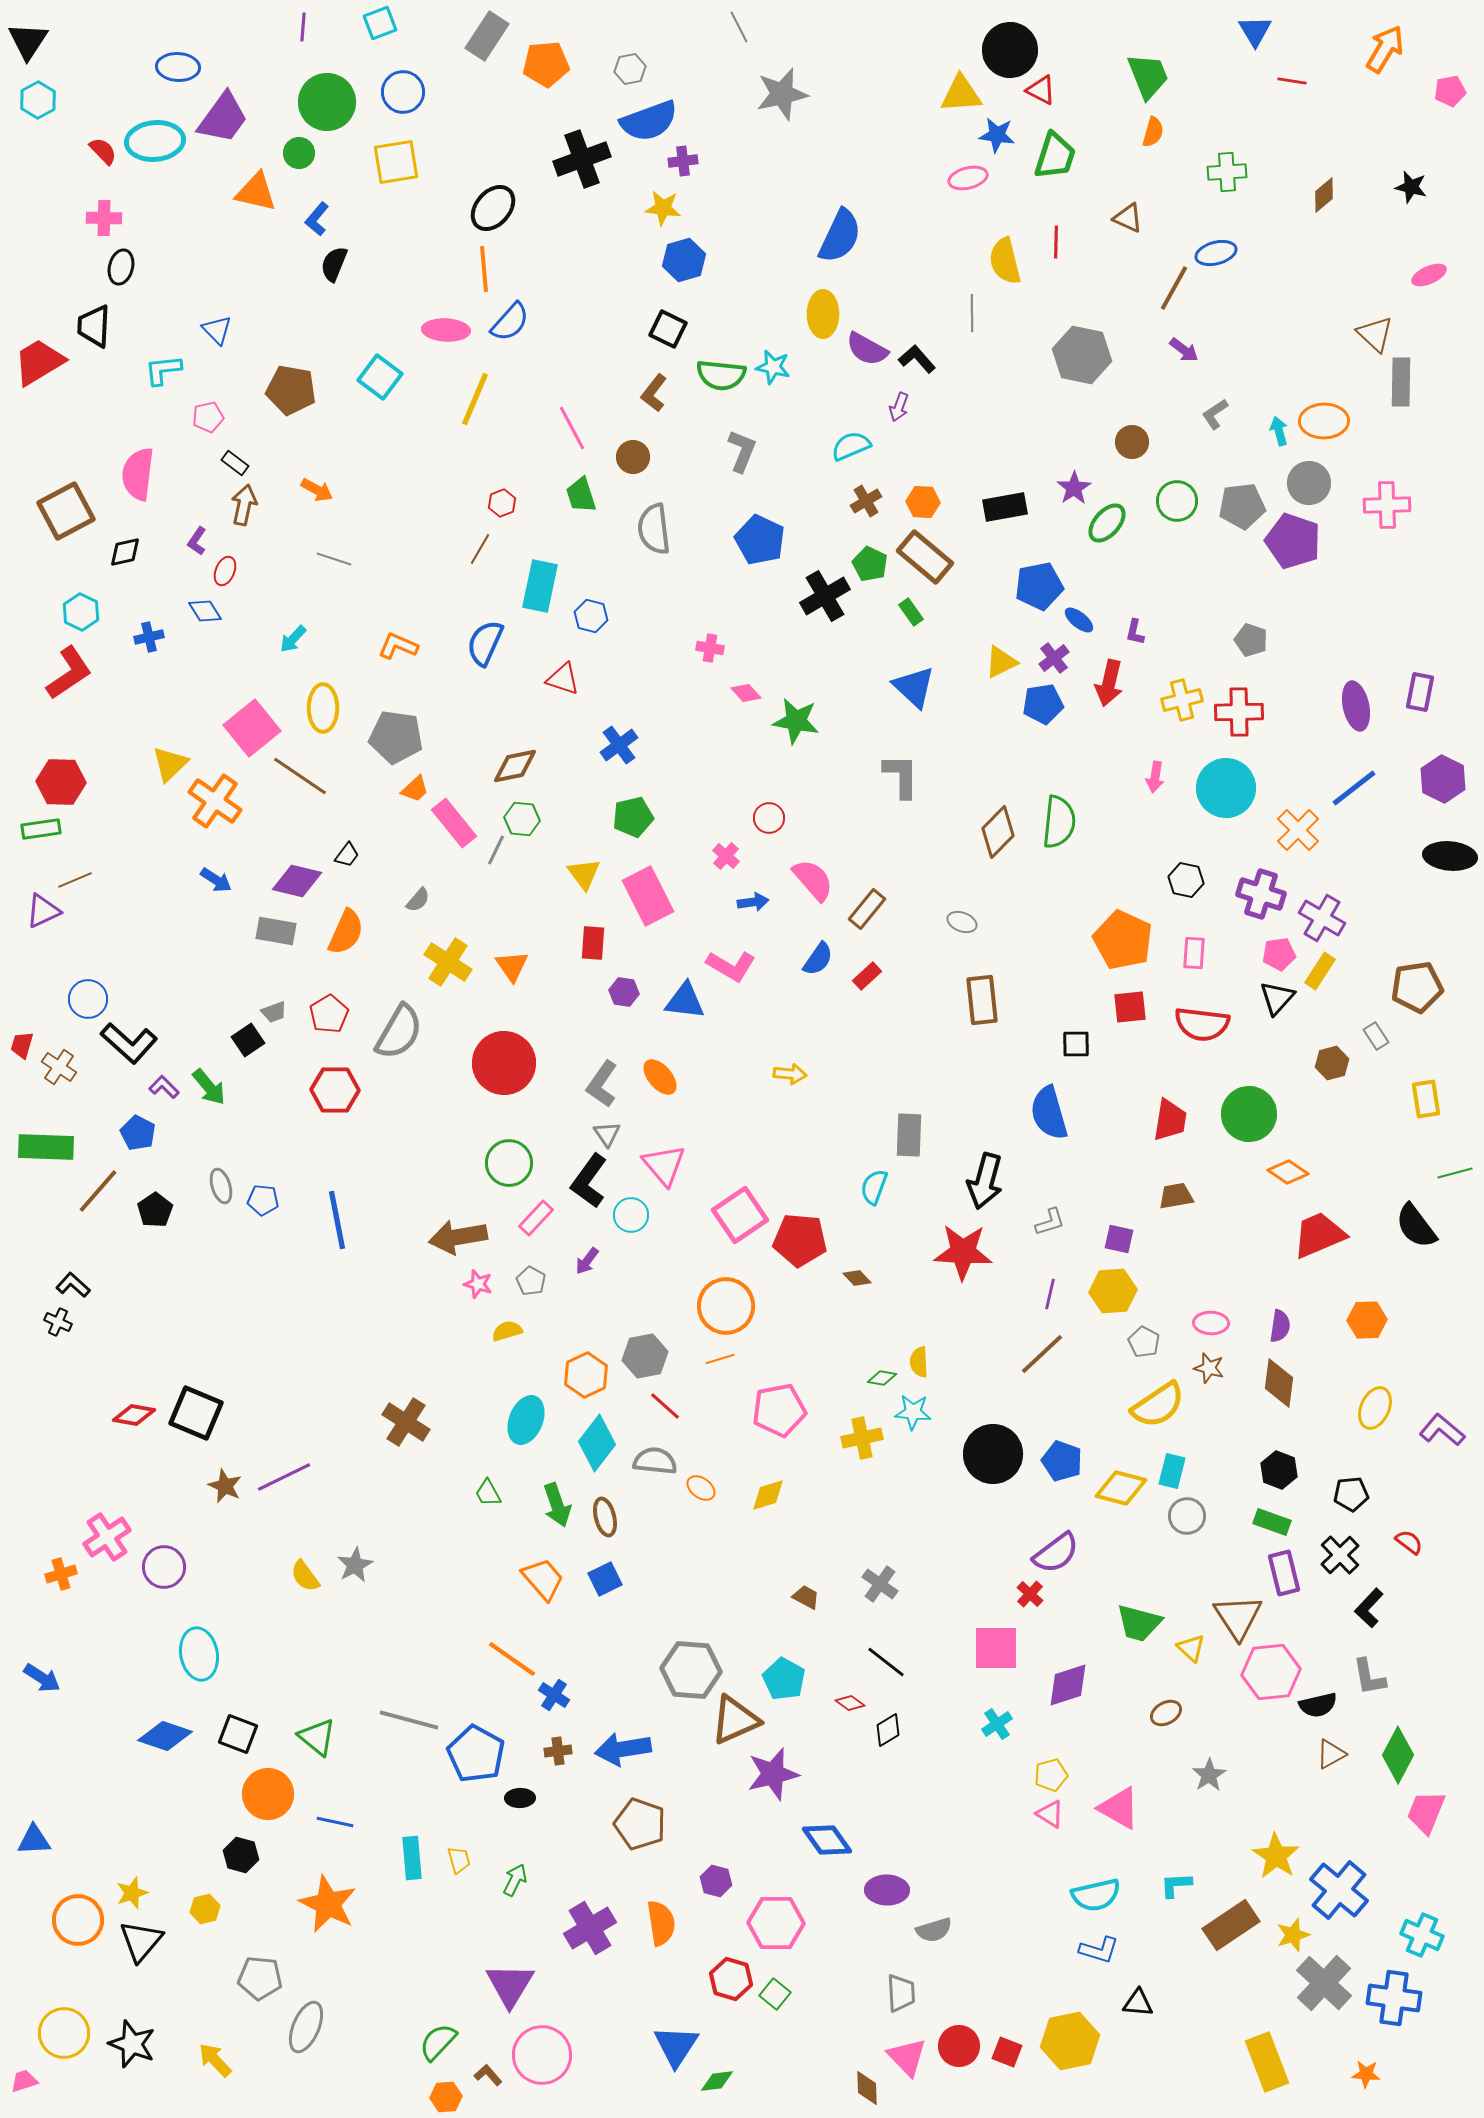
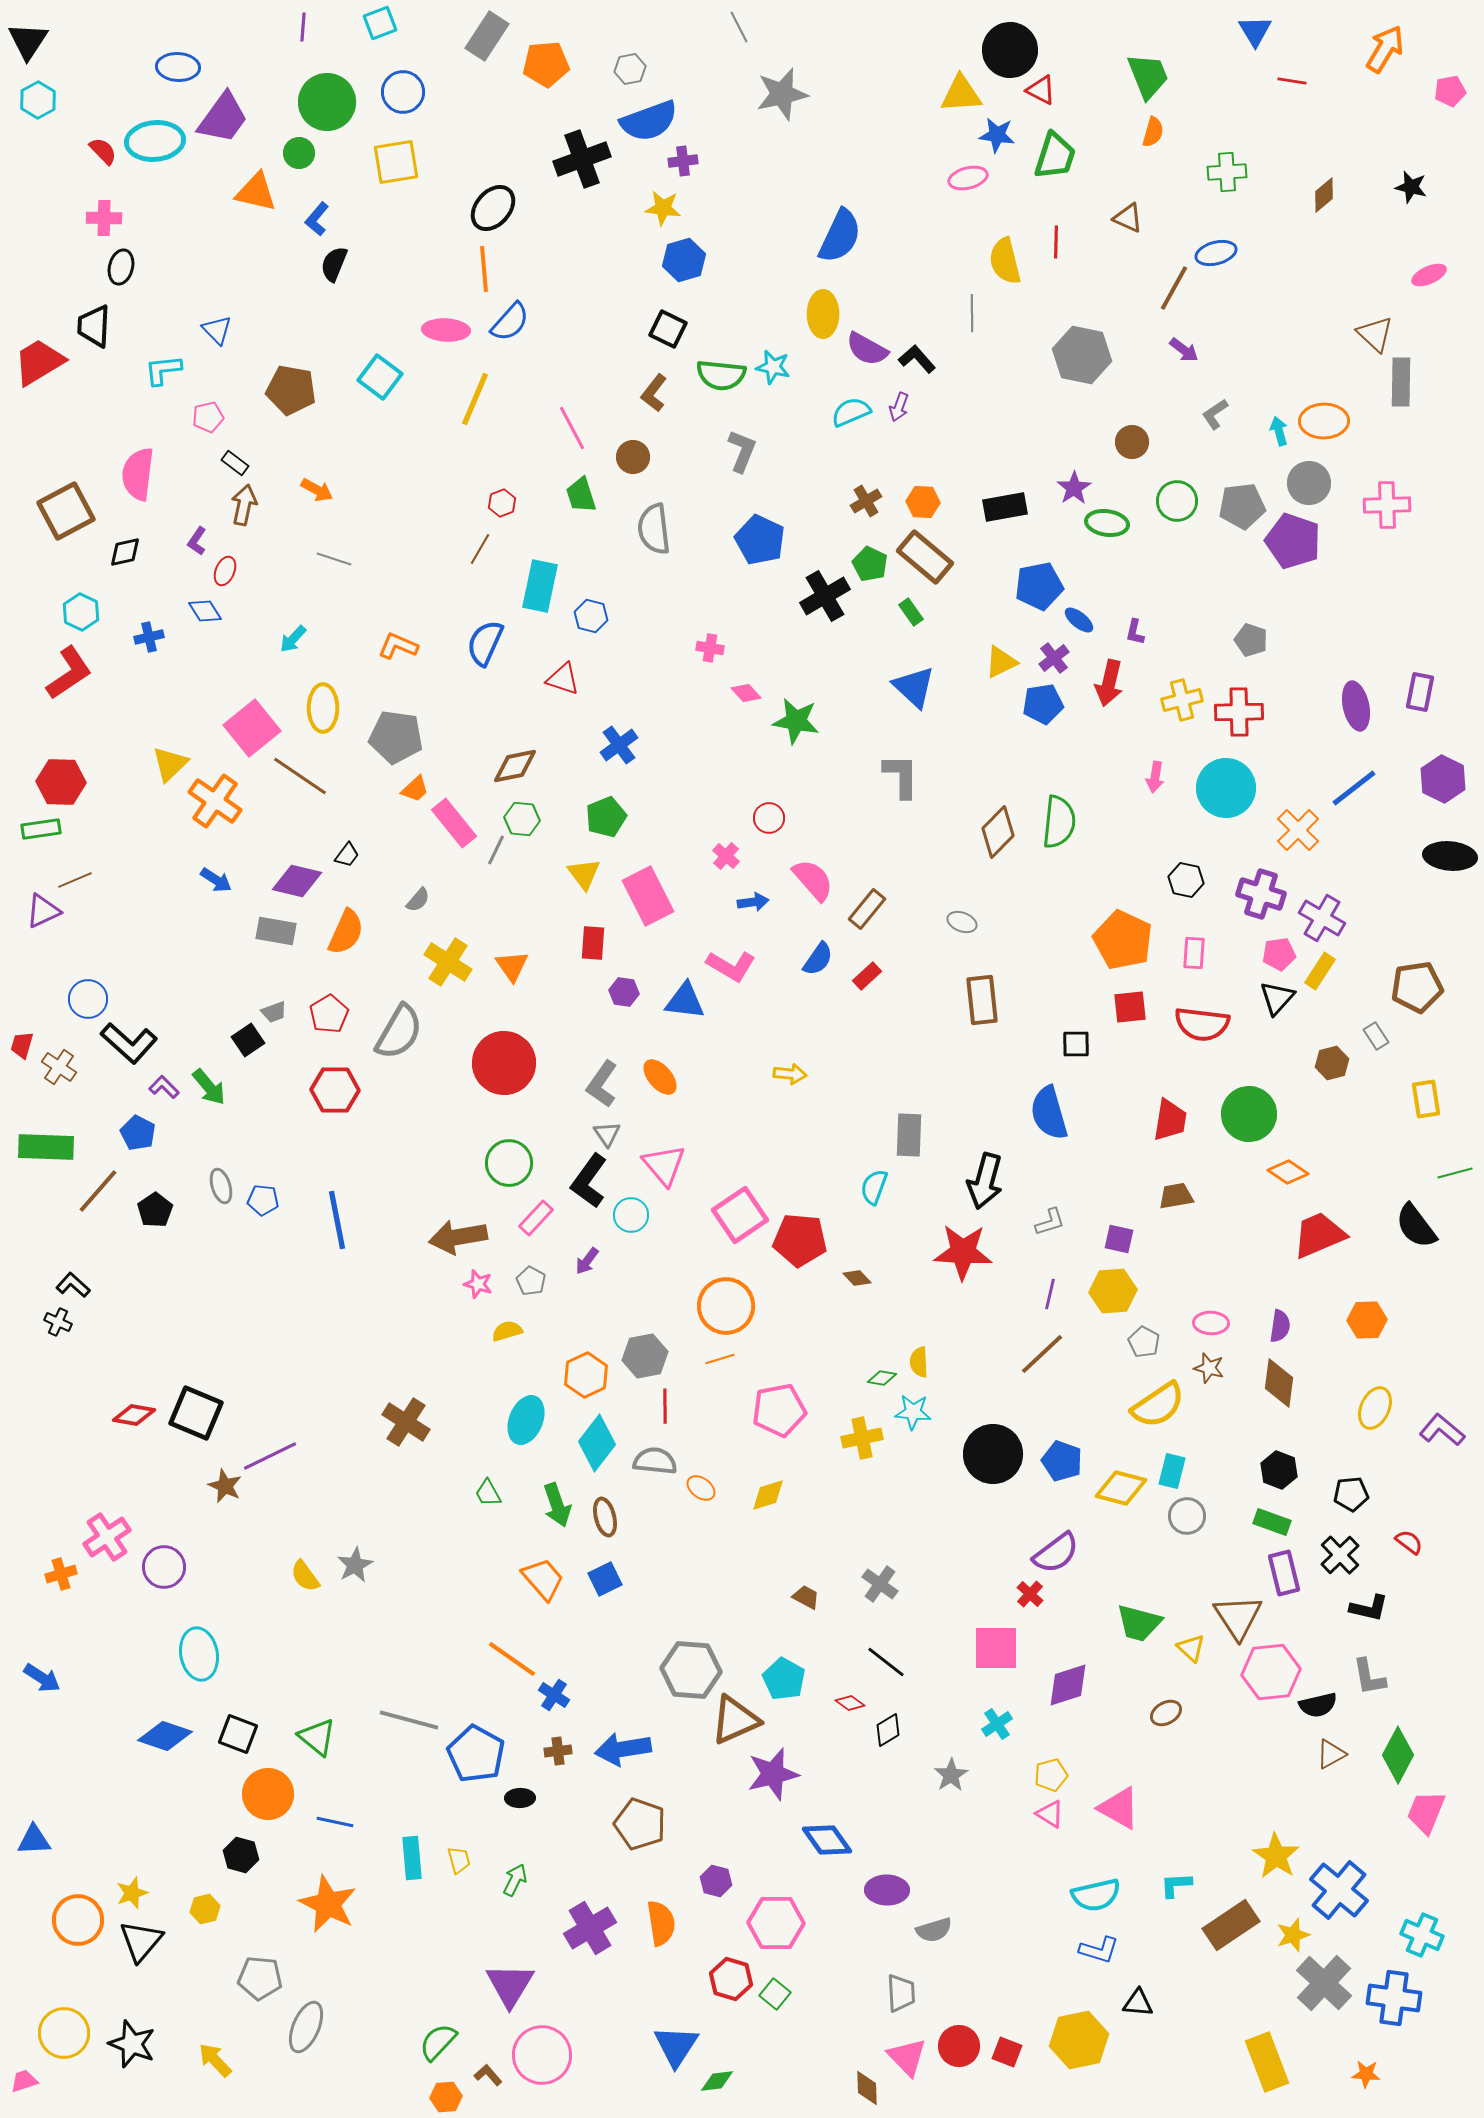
cyan semicircle at (851, 446): moved 34 px up
green ellipse at (1107, 523): rotated 57 degrees clockwise
green pentagon at (633, 817): moved 27 px left; rotated 9 degrees counterclockwise
red line at (665, 1406): rotated 48 degrees clockwise
purple line at (284, 1477): moved 14 px left, 21 px up
black L-shape at (1369, 1608): rotated 120 degrees counterclockwise
gray star at (1209, 1775): moved 258 px left
yellow hexagon at (1070, 2041): moved 9 px right, 1 px up
